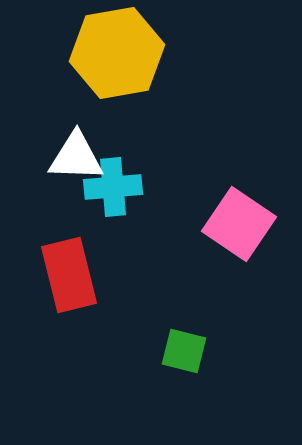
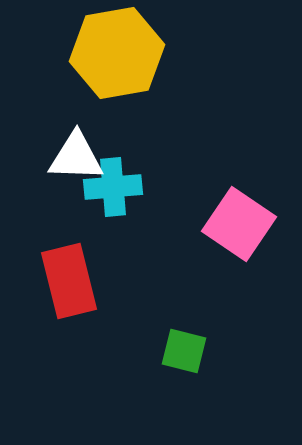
red rectangle: moved 6 px down
